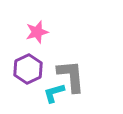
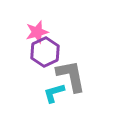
purple hexagon: moved 17 px right, 17 px up
gray L-shape: rotated 6 degrees counterclockwise
